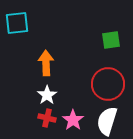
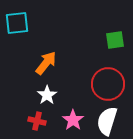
green square: moved 4 px right
orange arrow: rotated 40 degrees clockwise
red cross: moved 10 px left, 3 px down
